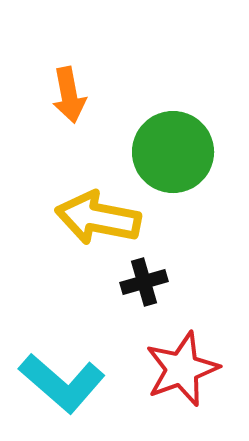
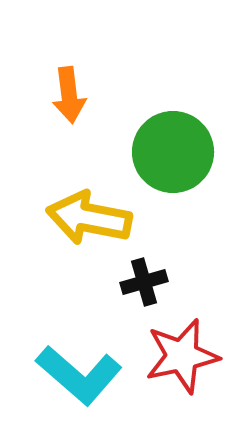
orange arrow: rotated 4 degrees clockwise
yellow arrow: moved 9 px left
red star: moved 13 px up; rotated 8 degrees clockwise
cyan L-shape: moved 17 px right, 8 px up
